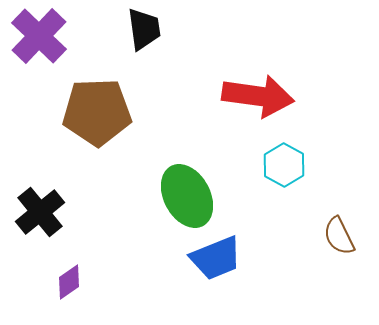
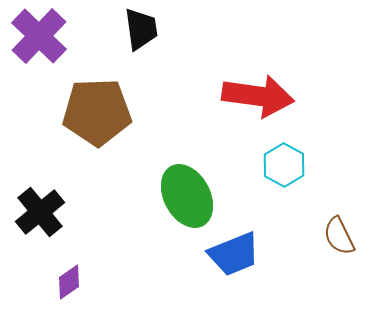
black trapezoid: moved 3 px left
blue trapezoid: moved 18 px right, 4 px up
